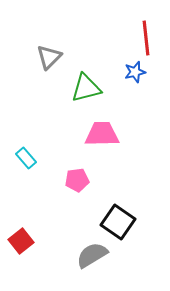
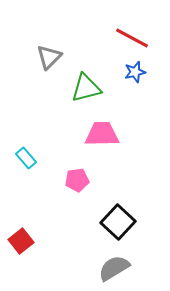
red line: moved 14 px left; rotated 56 degrees counterclockwise
black square: rotated 8 degrees clockwise
gray semicircle: moved 22 px right, 13 px down
